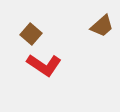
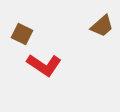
brown square: moved 9 px left; rotated 15 degrees counterclockwise
